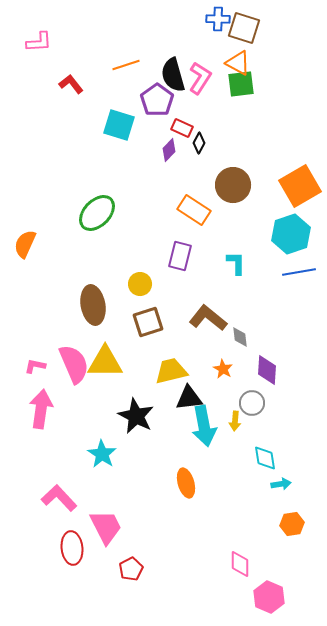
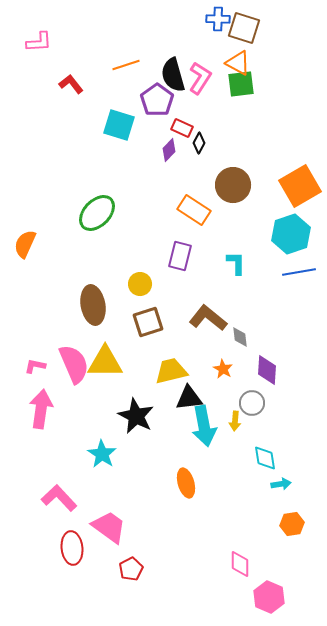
pink trapezoid at (106, 527): moved 3 px right; rotated 27 degrees counterclockwise
